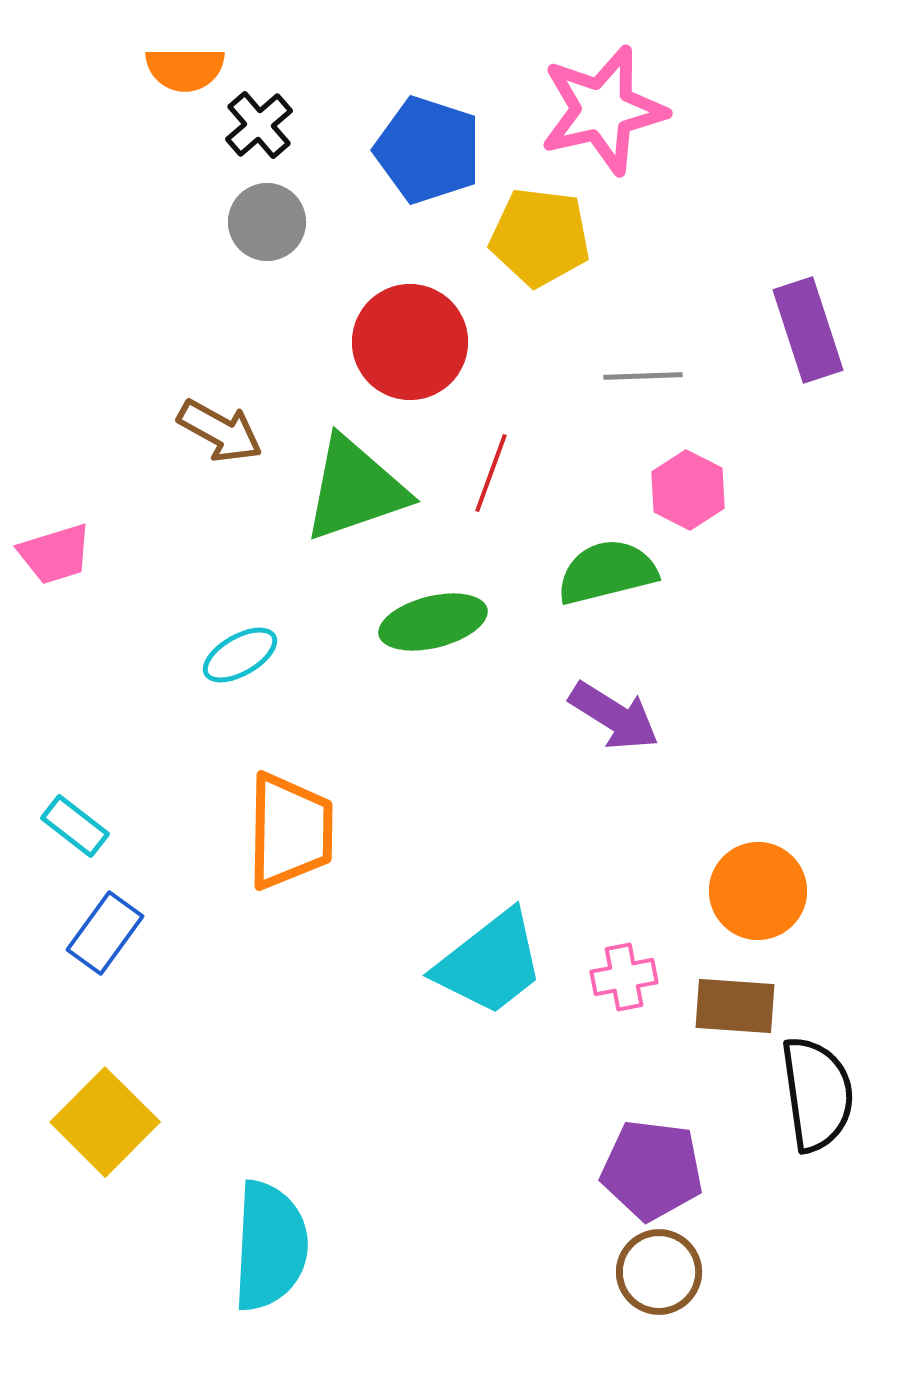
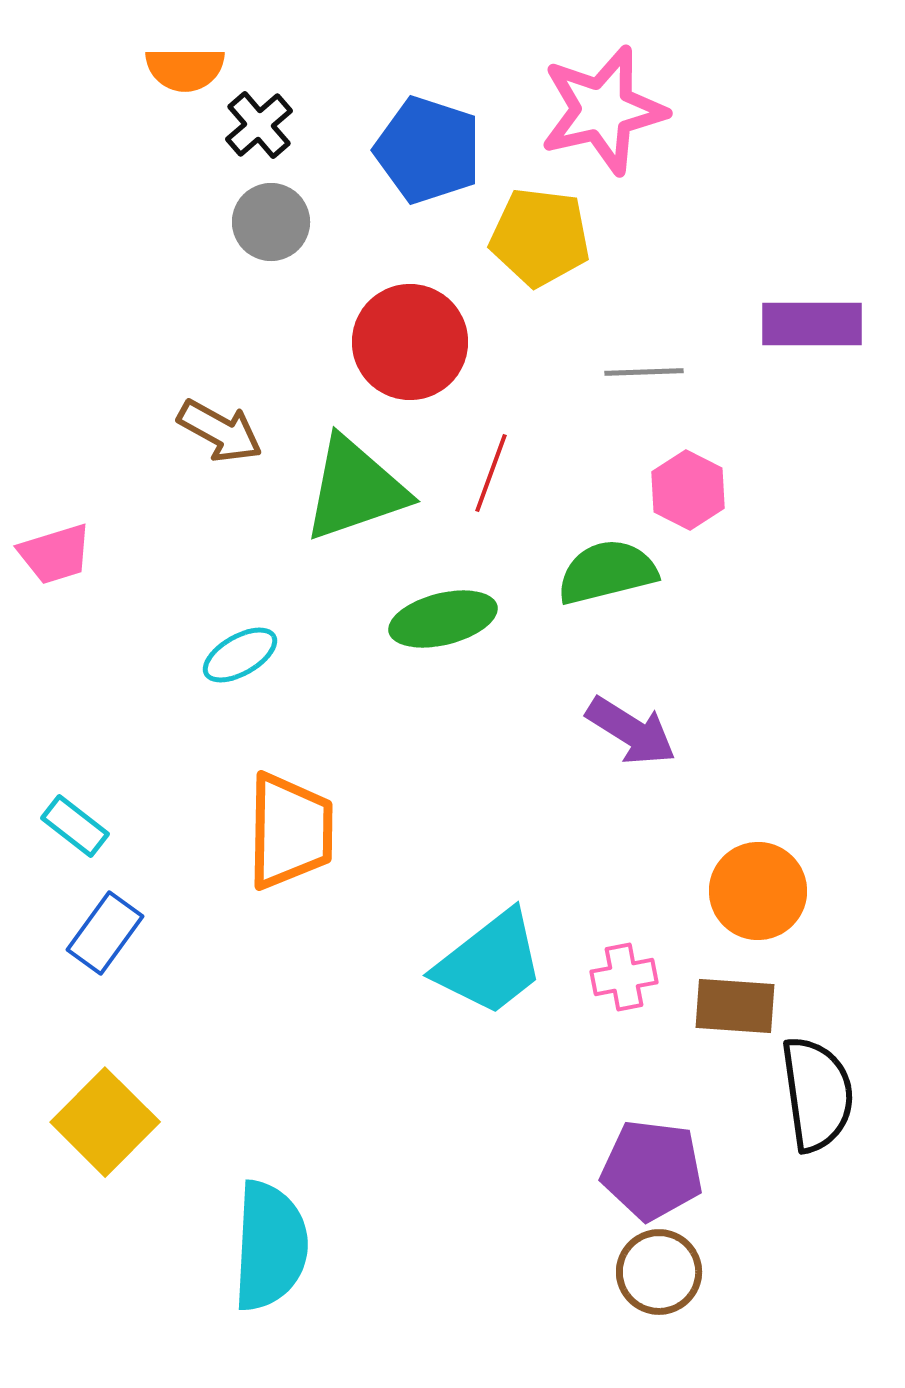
gray circle: moved 4 px right
purple rectangle: moved 4 px right, 6 px up; rotated 72 degrees counterclockwise
gray line: moved 1 px right, 4 px up
green ellipse: moved 10 px right, 3 px up
purple arrow: moved 17 px right, 15 px down
